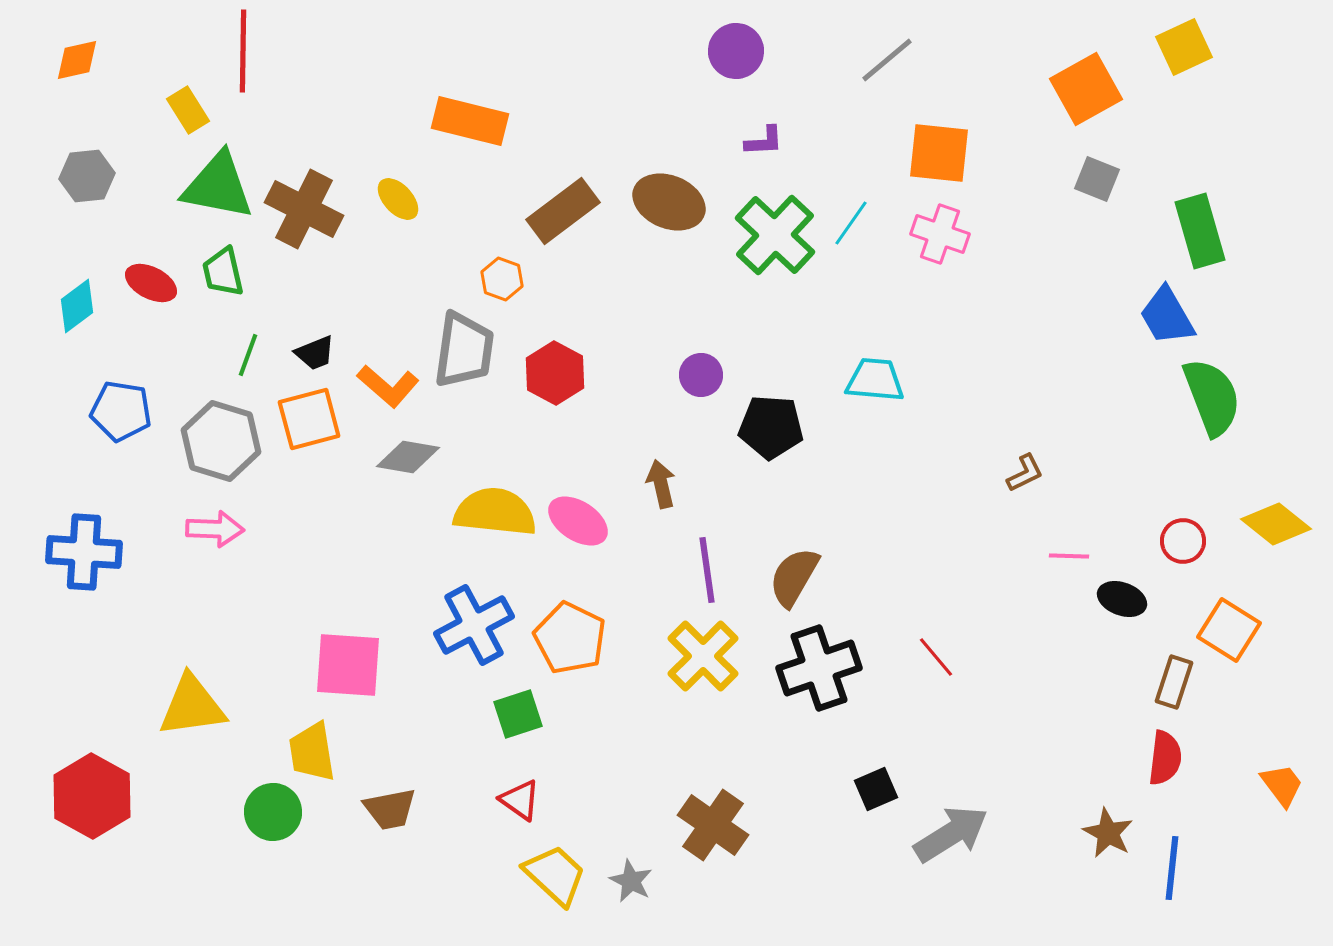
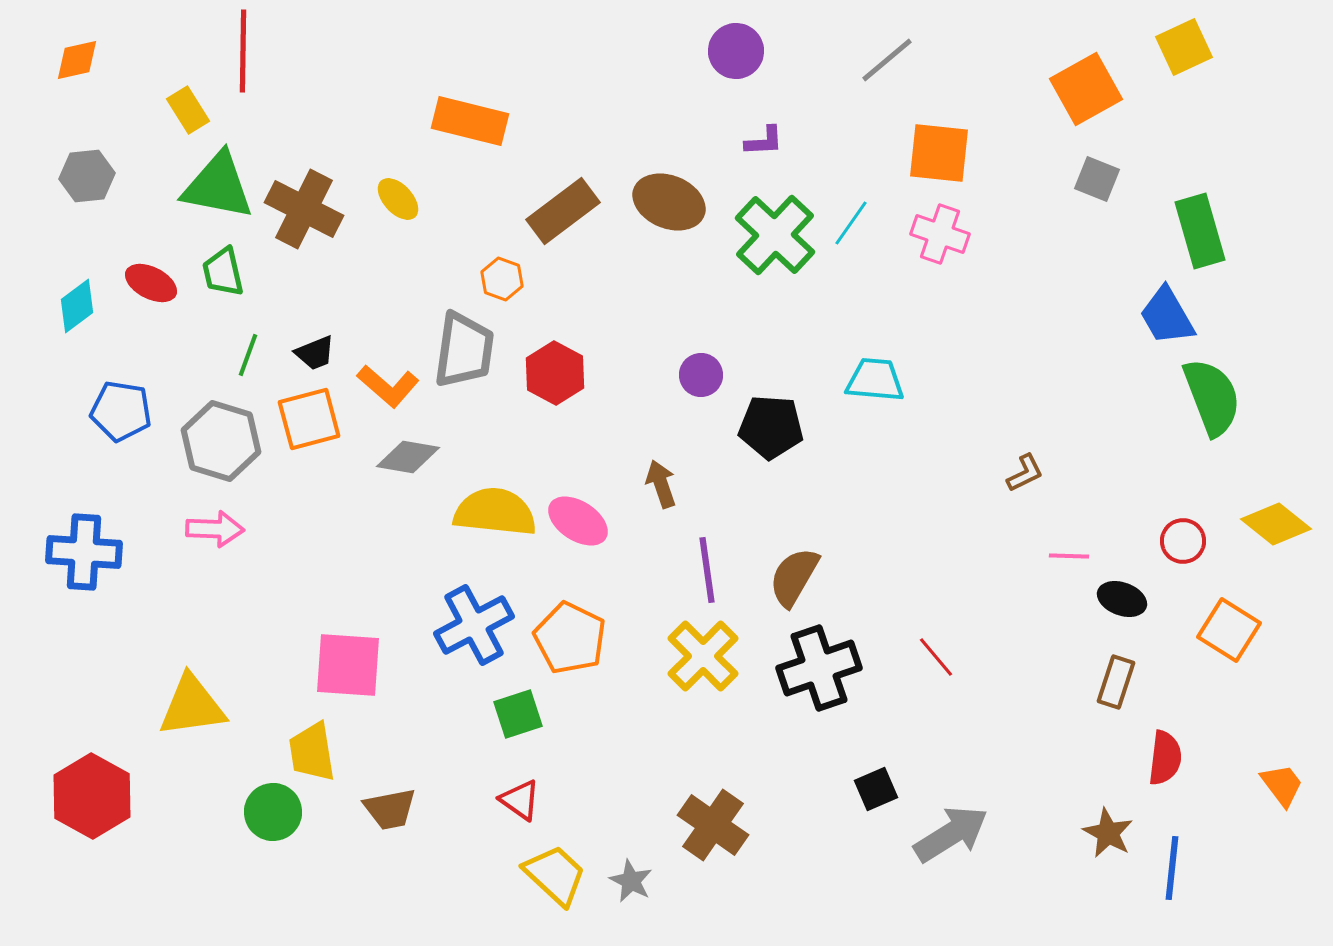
brown arrow at (661, 484): rotated 6 degrees counterclockwise
brown rectangle at (1174, 682): moved 58 px left
